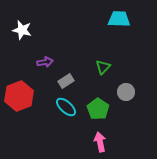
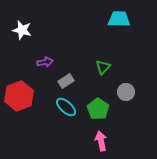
pink arrow: moved 1 px right, 1 px up
